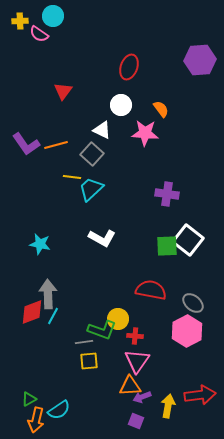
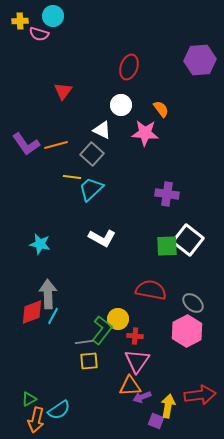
pink semicircle: rotated 18 degrees counterclockwise
green L-shape: rotated 72 degrees counterclockwise
purple square: moved 20 px right
